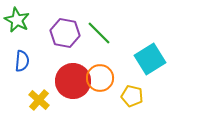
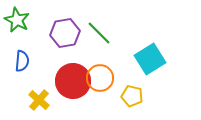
purple hexagon: rotated 20 degrees counterclockwise
